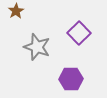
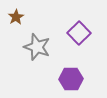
brown star: moved 6 px down
